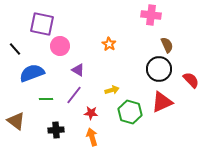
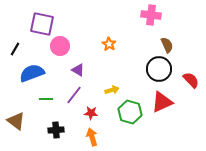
black line: rotated 72 degrees clockwise
